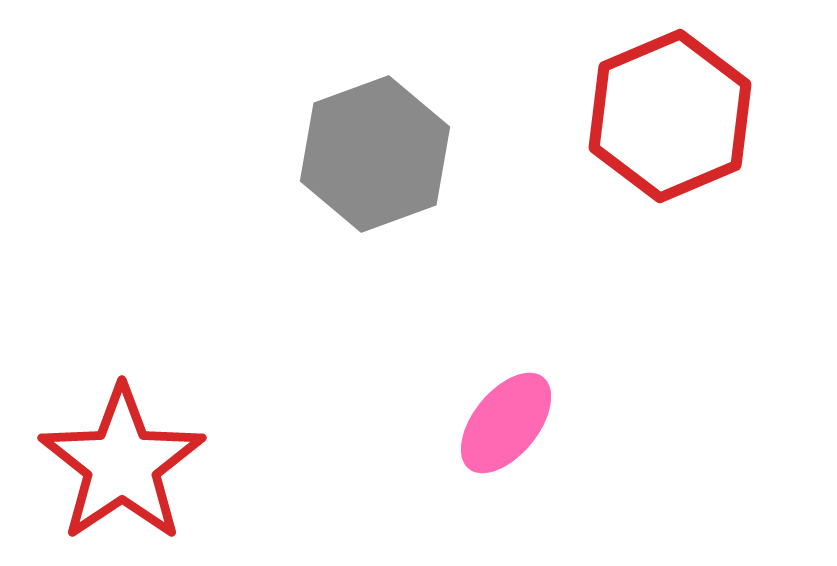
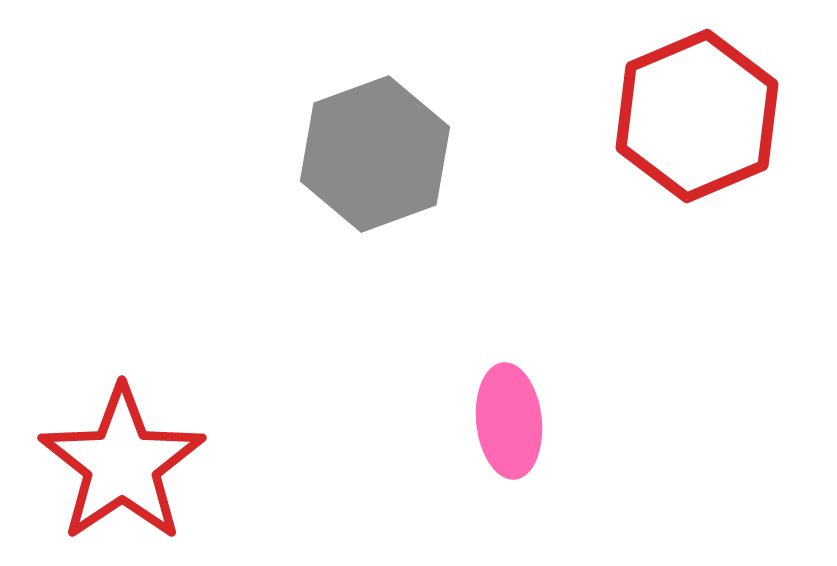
red hexagon: moved 27 px right
pink ellipse: moved 3 px right, 2 px up; rotated 45 degrees counterclockwise
